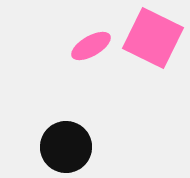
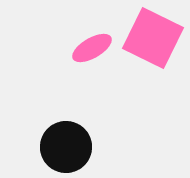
pink ellipse: moved 1 px right, 2 px down
